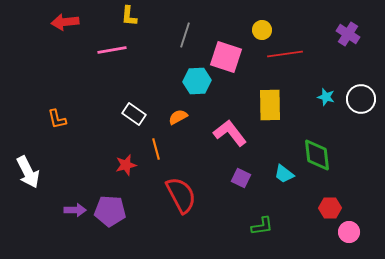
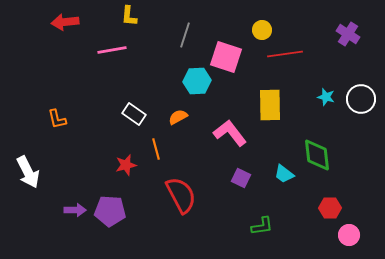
pink circle: moved 3 px down
